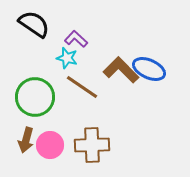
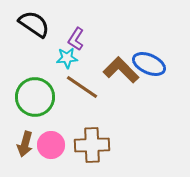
purple L-shape: rotated 100 degrees counterclockwise
cyan star: rotated 20 degrees counterclockwise
blue ellipse: moved 5 px up
brown arrow: moved 1 px left, 4 px down
pink circle: moved 1 px right
